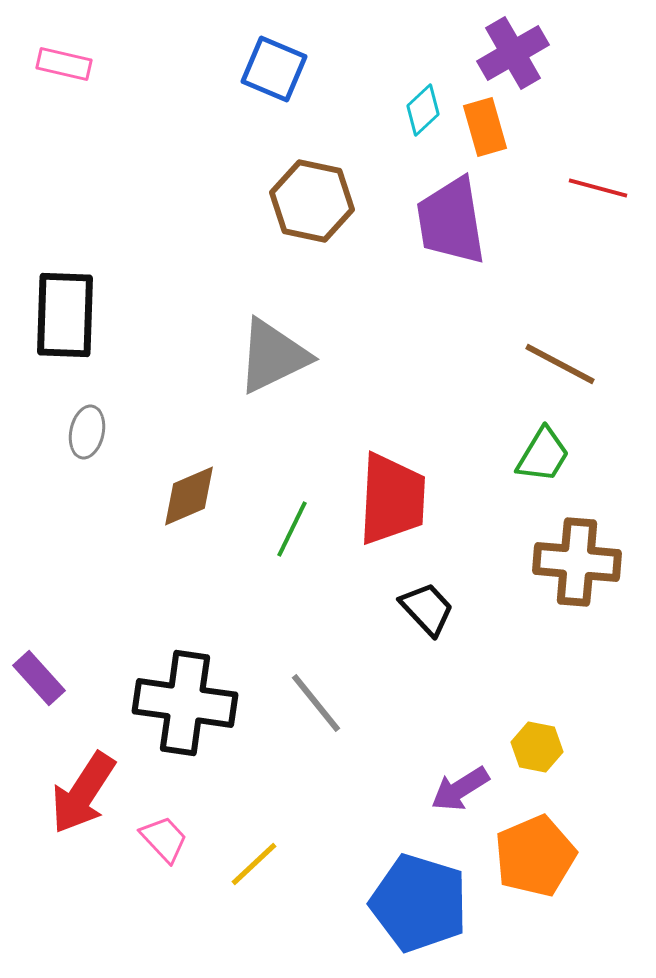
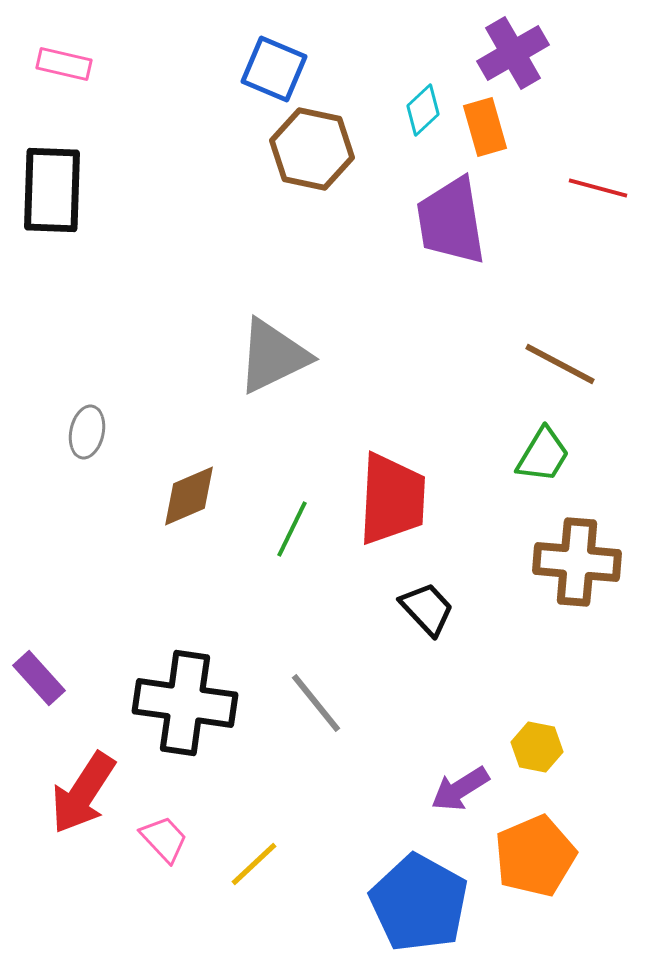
brown hexagon: moved 52 px up
black rectangle: moved 13 px left, 125 px up
blue pentagon: rotated 12 degrees clockwise
